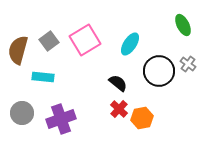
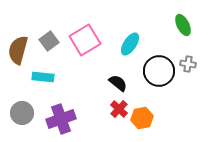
gray cross: rotated 28 degrees counterclockwise
